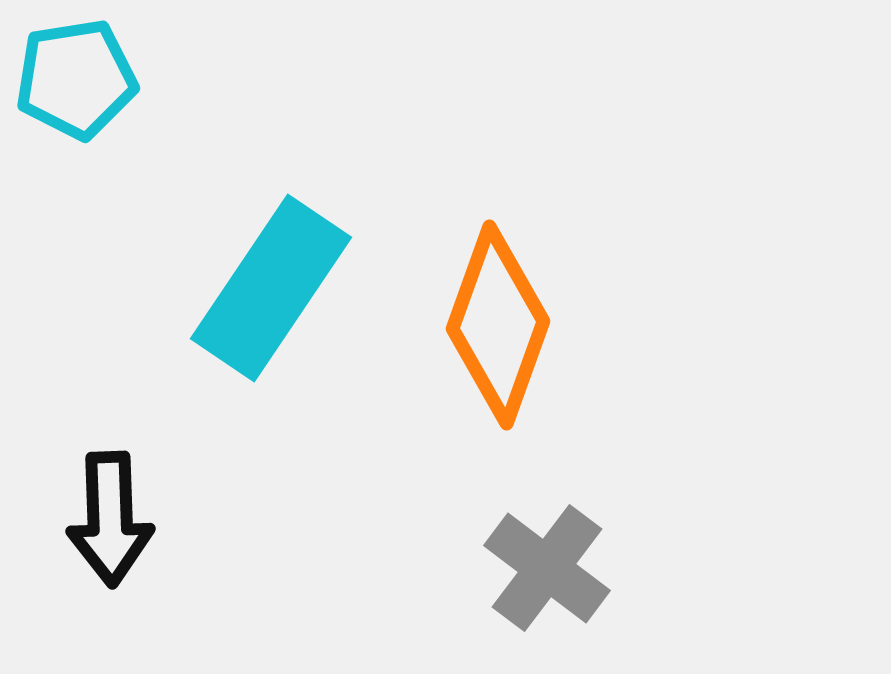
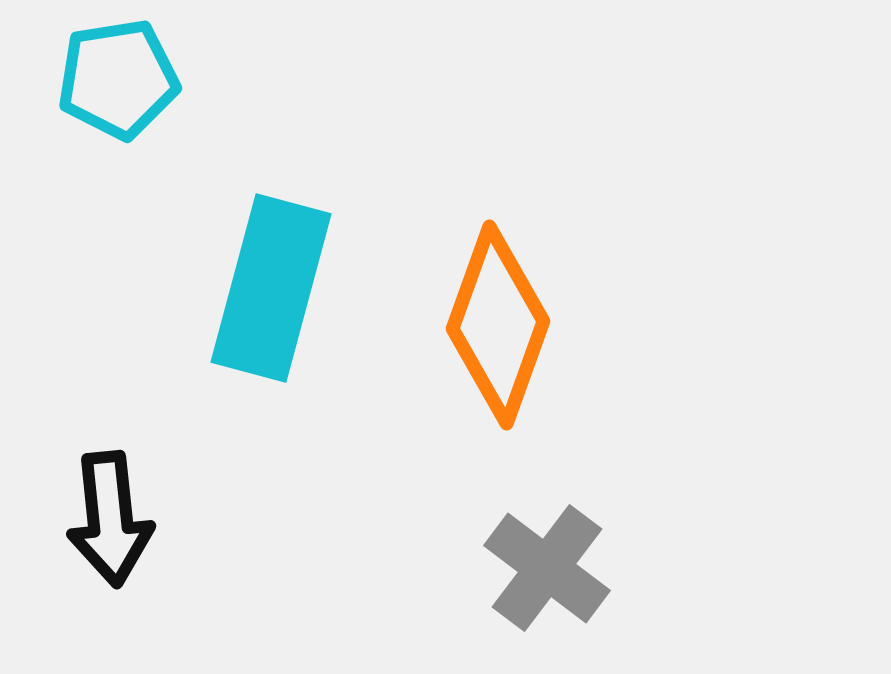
cyan pentagon: moved 42 px right
cyan rectangle: rotated 19 degrees counterclockwise
black arrow: rotated 4 degrees counterclockwise
